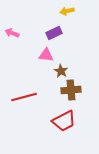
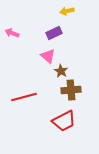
pink triangle: moved 2 px right, 1 px down; rotated 35 degrees clockwise
